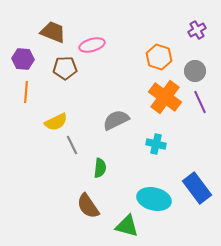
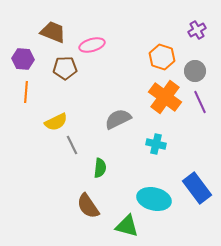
orange hexagon: moved 3 px right
gray semicircle: moved 2 px right, 1 px up
